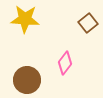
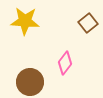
yellow star: moved 2 px down
brown circle: moved 3 px right, 2 px down
